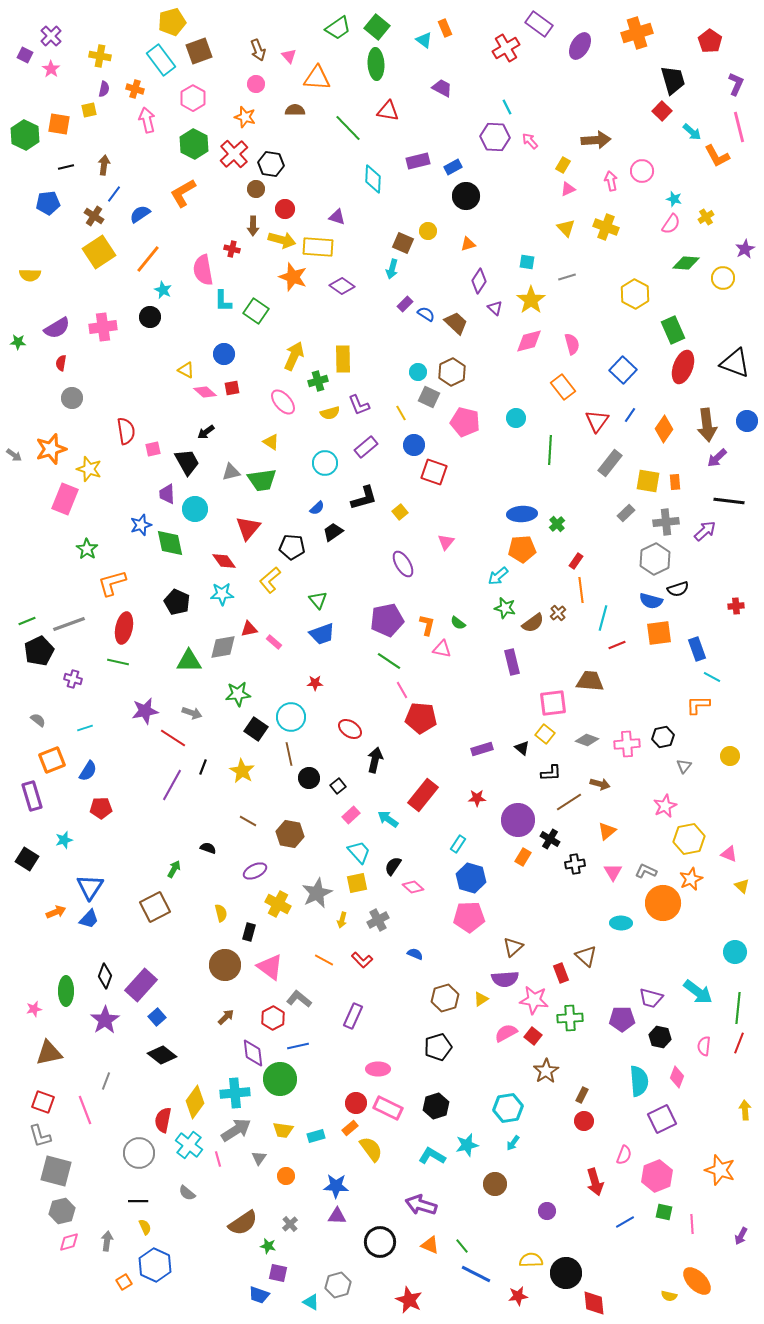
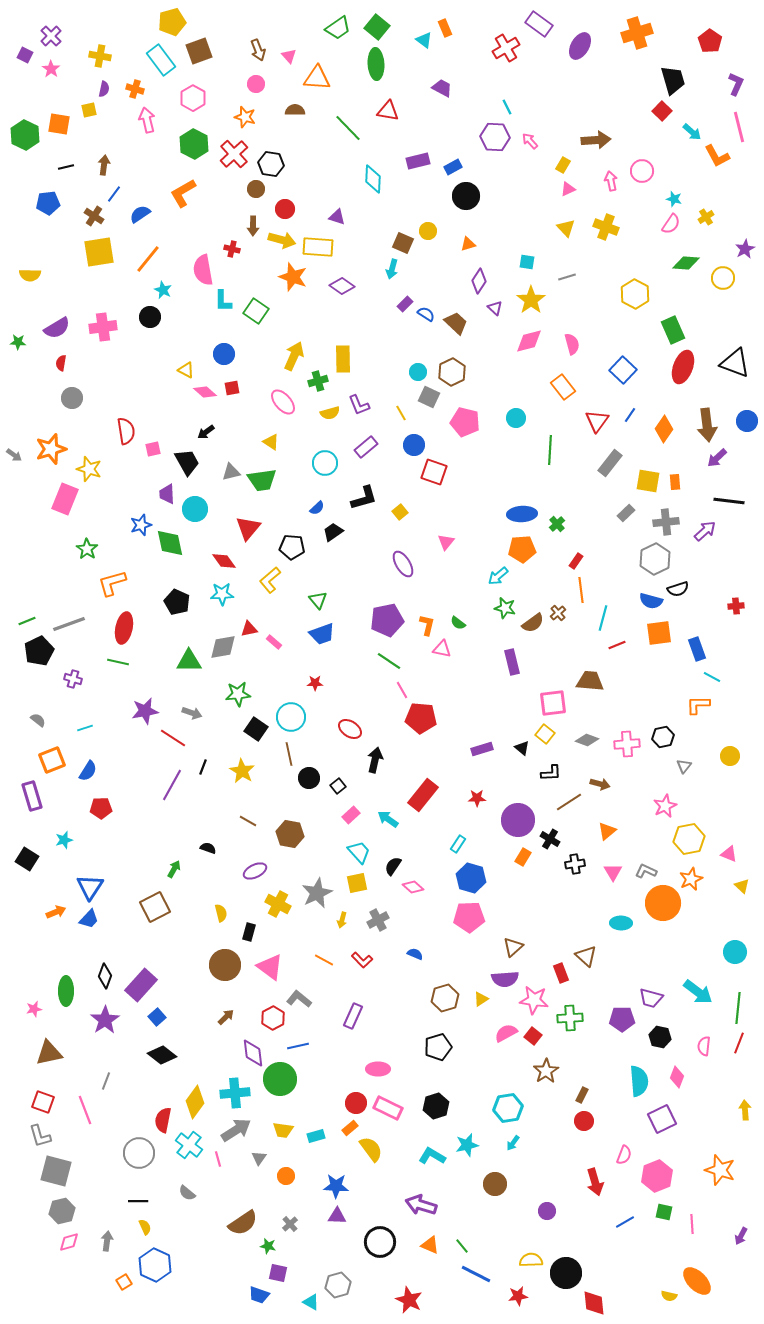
yellow square at (99, 252): rotated 24 degrees clockwise
